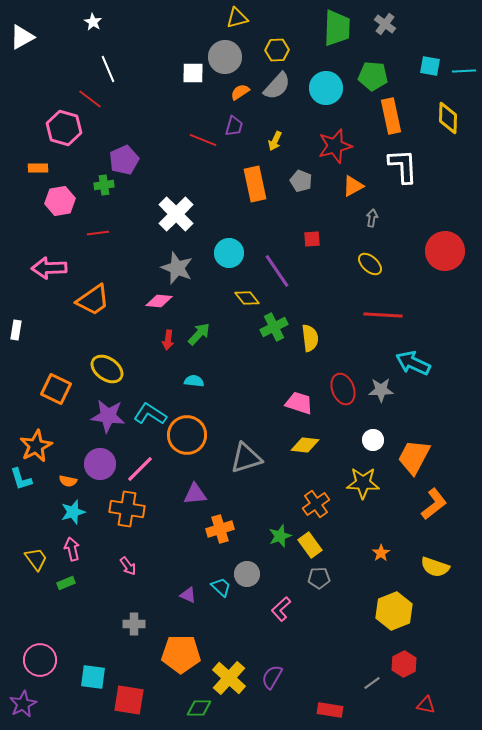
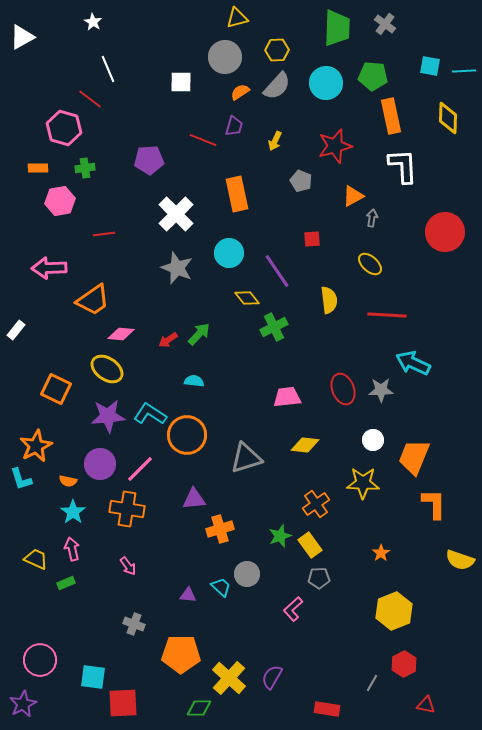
white square at (193, 73): moved 12 px left, 9 px down
cyan circle at (326, 88): moved 5 px up
purple pentagon at (124, 160): moved 25 px right; rotated 20 degrees clockwise
orange rectangle at (255, 184): moved 18 px left, 10 px down
green cross at (104, 185): moved 19 px left, 17 px up
orange triangle at (353, 186): moved 10 px down
red line at (98, 233): moved 6 px right, 1 px down
red circle at (445, 251): moved 19 px up
pink diamond at (159, 301): moved 38 px left, 33 px down
red line at (383, 315): moved 4 px right
white rectangle at (16, 330): rotated 30 degrees clockwise
yellow semicircle at (310, 338): moved 19 px right, 38 px up
red arrow at (168, 340): rotated 48 degrees clockwise
pink trapezoid at (299, 403): moved 12 px left, 6 px up; rotated 24 degrees counterclockwise
purple star at (108, 416): rotated 12 degrees counterclockwise
orange trapezoid at (414, 457): rotated 6 degrees counterclockwise
purple triangle at (195, 494): moved 1 px left, 5 px down
orange L-shape at (434, 504): rotated 52 degrees counterclockwise
cyan star at (73, 512): rotated 20 degrees counterclockwise
yellow trapezoid at (36, 559): rotated 30 degrees counterclockwise
yellow semicircle at (435, 567): moved 25 px right, 7 px up
purple triangle at (188, 595): rotated 18 degrees counterclockwise
pink L-shape at (281, 609): moved 12 px right
gray cross at (134, 624): rotated 20 degrees clockwise
gray line at (372, 683): rotated 24 degrees counterclockwise
red square at (129, 700): moved 6 px left, 3 px down; rotated 12 degrees counterclockwise
red rectangle at (330, 710): moved 3 px left, 1 px up
